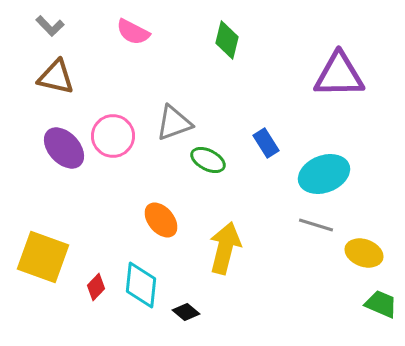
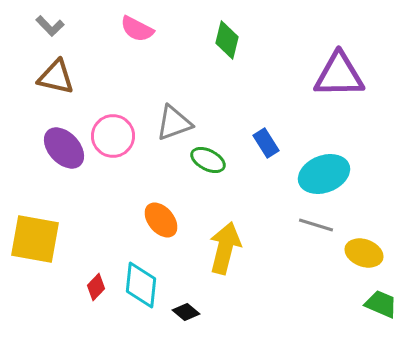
pink semicircle: moved 4 px right, 3 px up
yellow square: moved 8 px left, 18 px up; rotated 10 degrees counterclockwise
